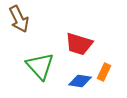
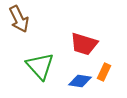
red trapezoid: moved 5 px right
